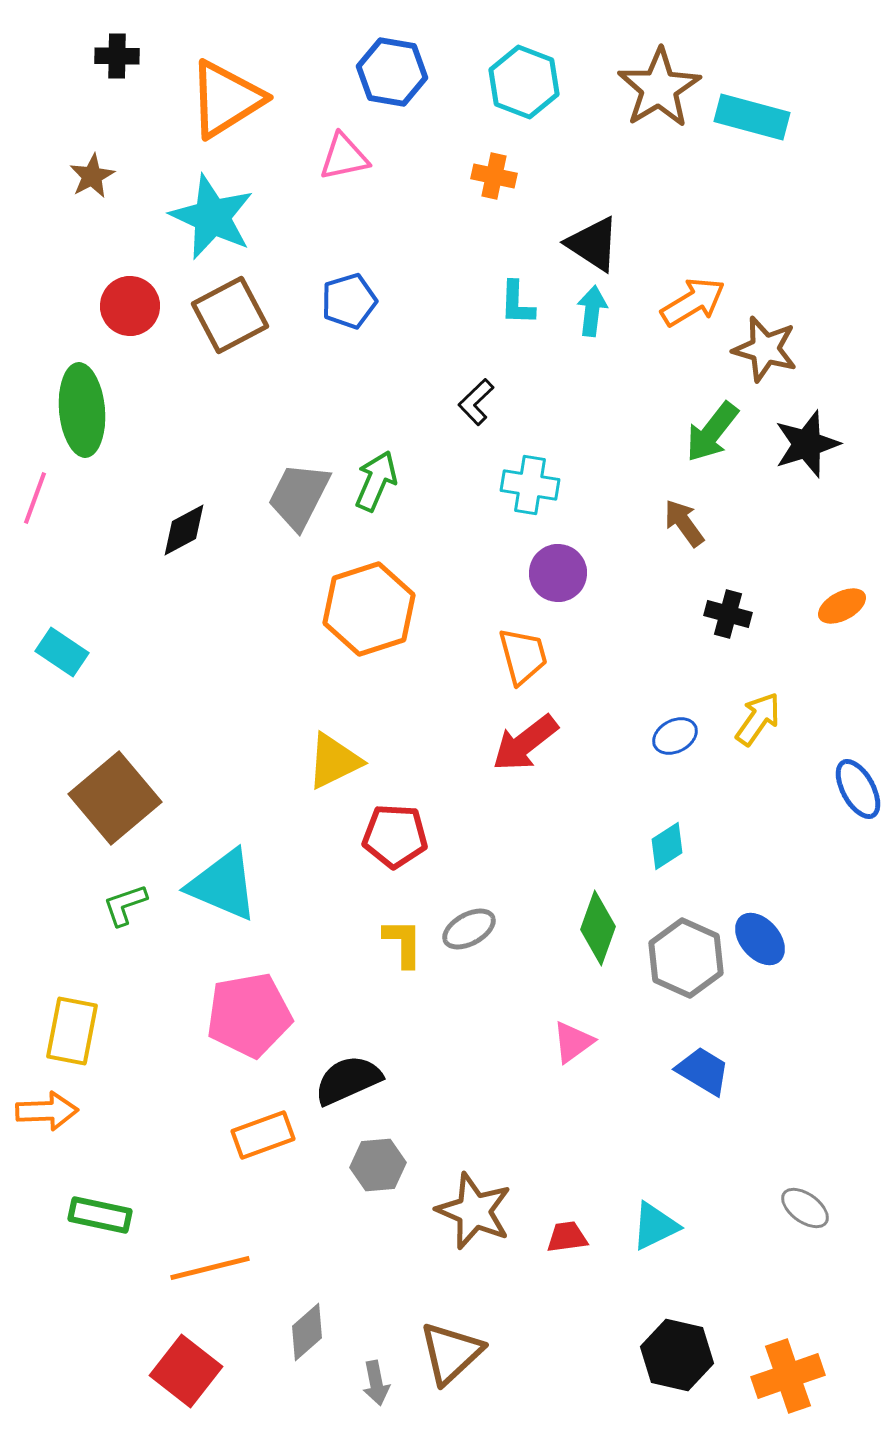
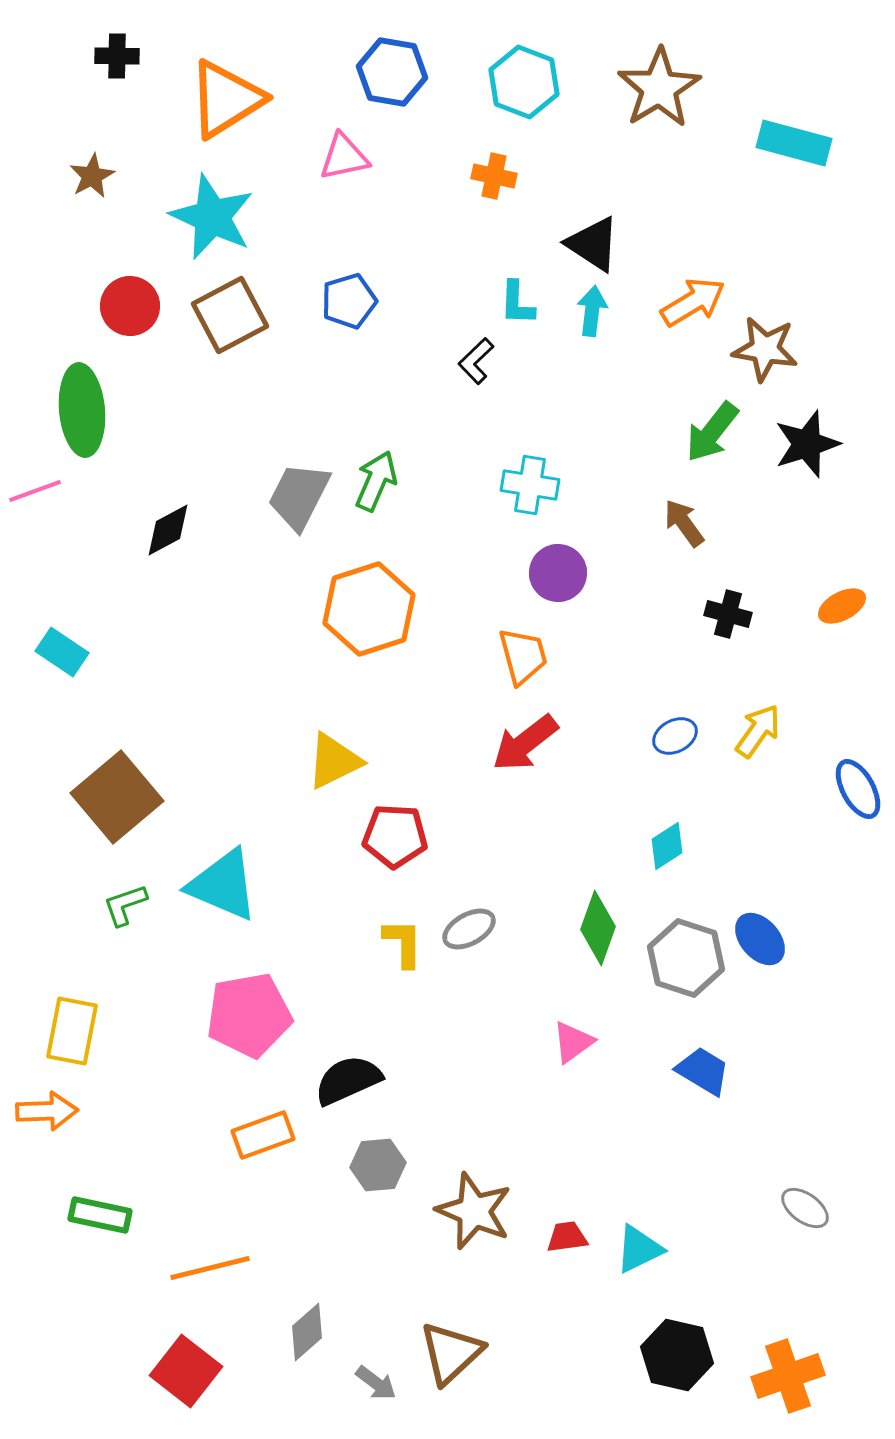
cyan rectangle at (752, 117): moved 42 px right, 26 px down
brown star at (765, 349): rotated 6 degrees counterclockwise
black L-shape at (476, 402): moved 41 px up
pink line at (35, 498): moved 7 px up; rotated 50 degrees clockwise
black diamond at (184, 530): moved 16 px left
yellow arrow at (758, 719): moved 12 px down
brown square at (115, 798): moved 2 px right, 1 px up
gray hexagon at (686, 958): rotated 6 degrees counterclockwise
cyan triangle at (655, 1226): moved 16 px left, 23 px down
gray arrow at (376, 1383): rotated 42 degrees counterclockwise
